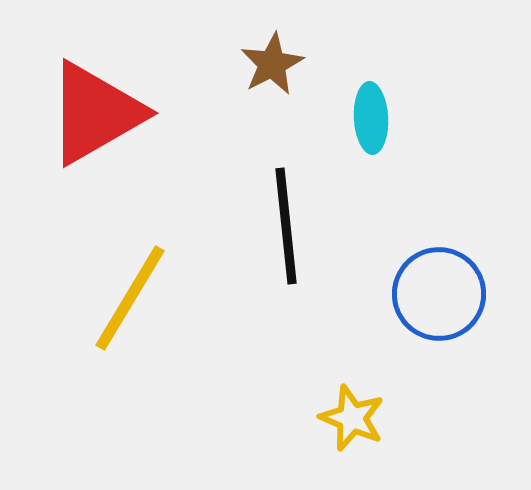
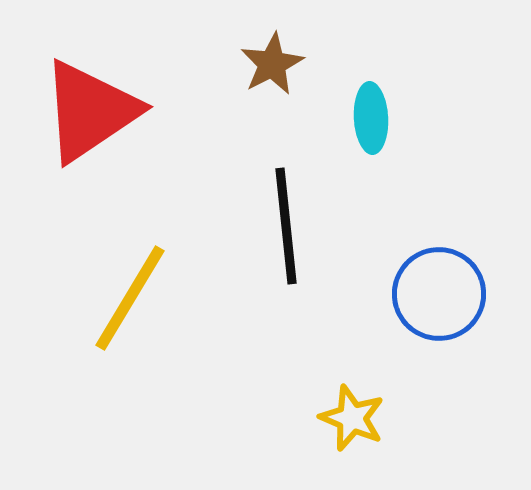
red triangle: moved 5 px left, 2 px up; rotated 4 degrees counterclockwise
